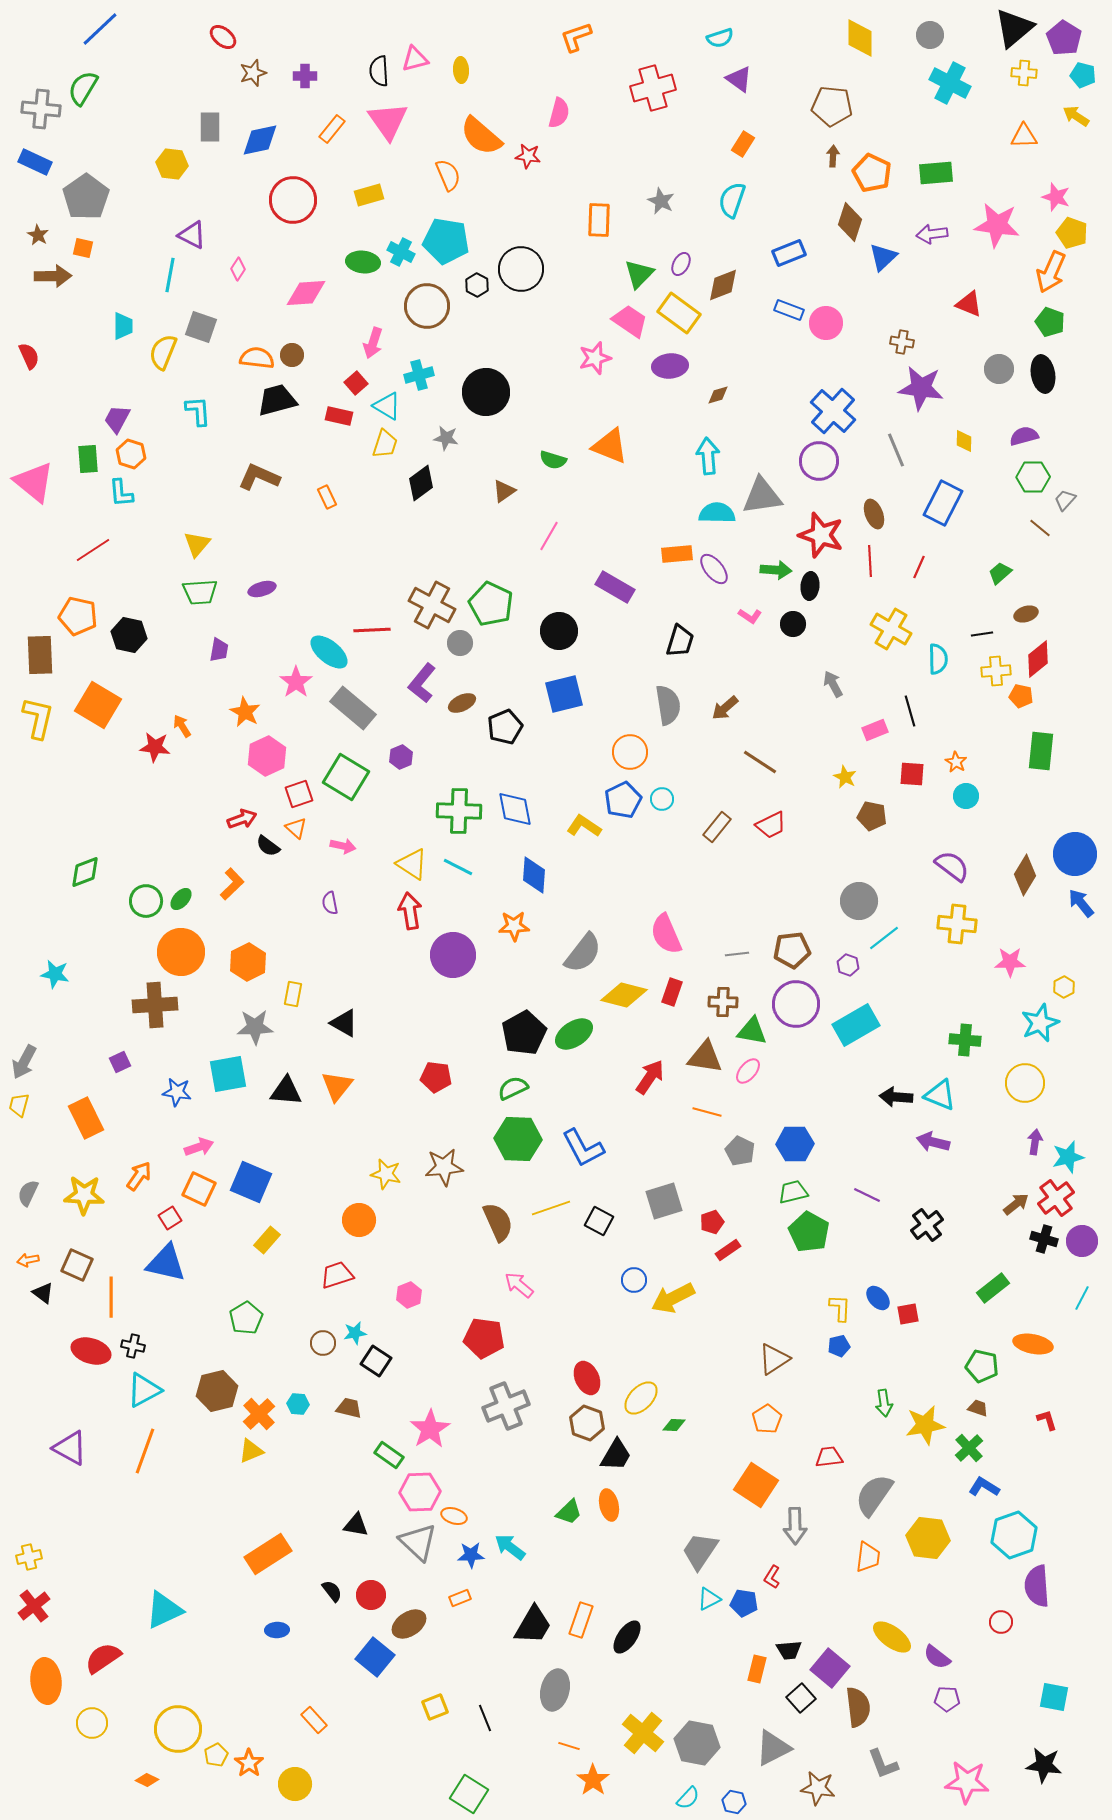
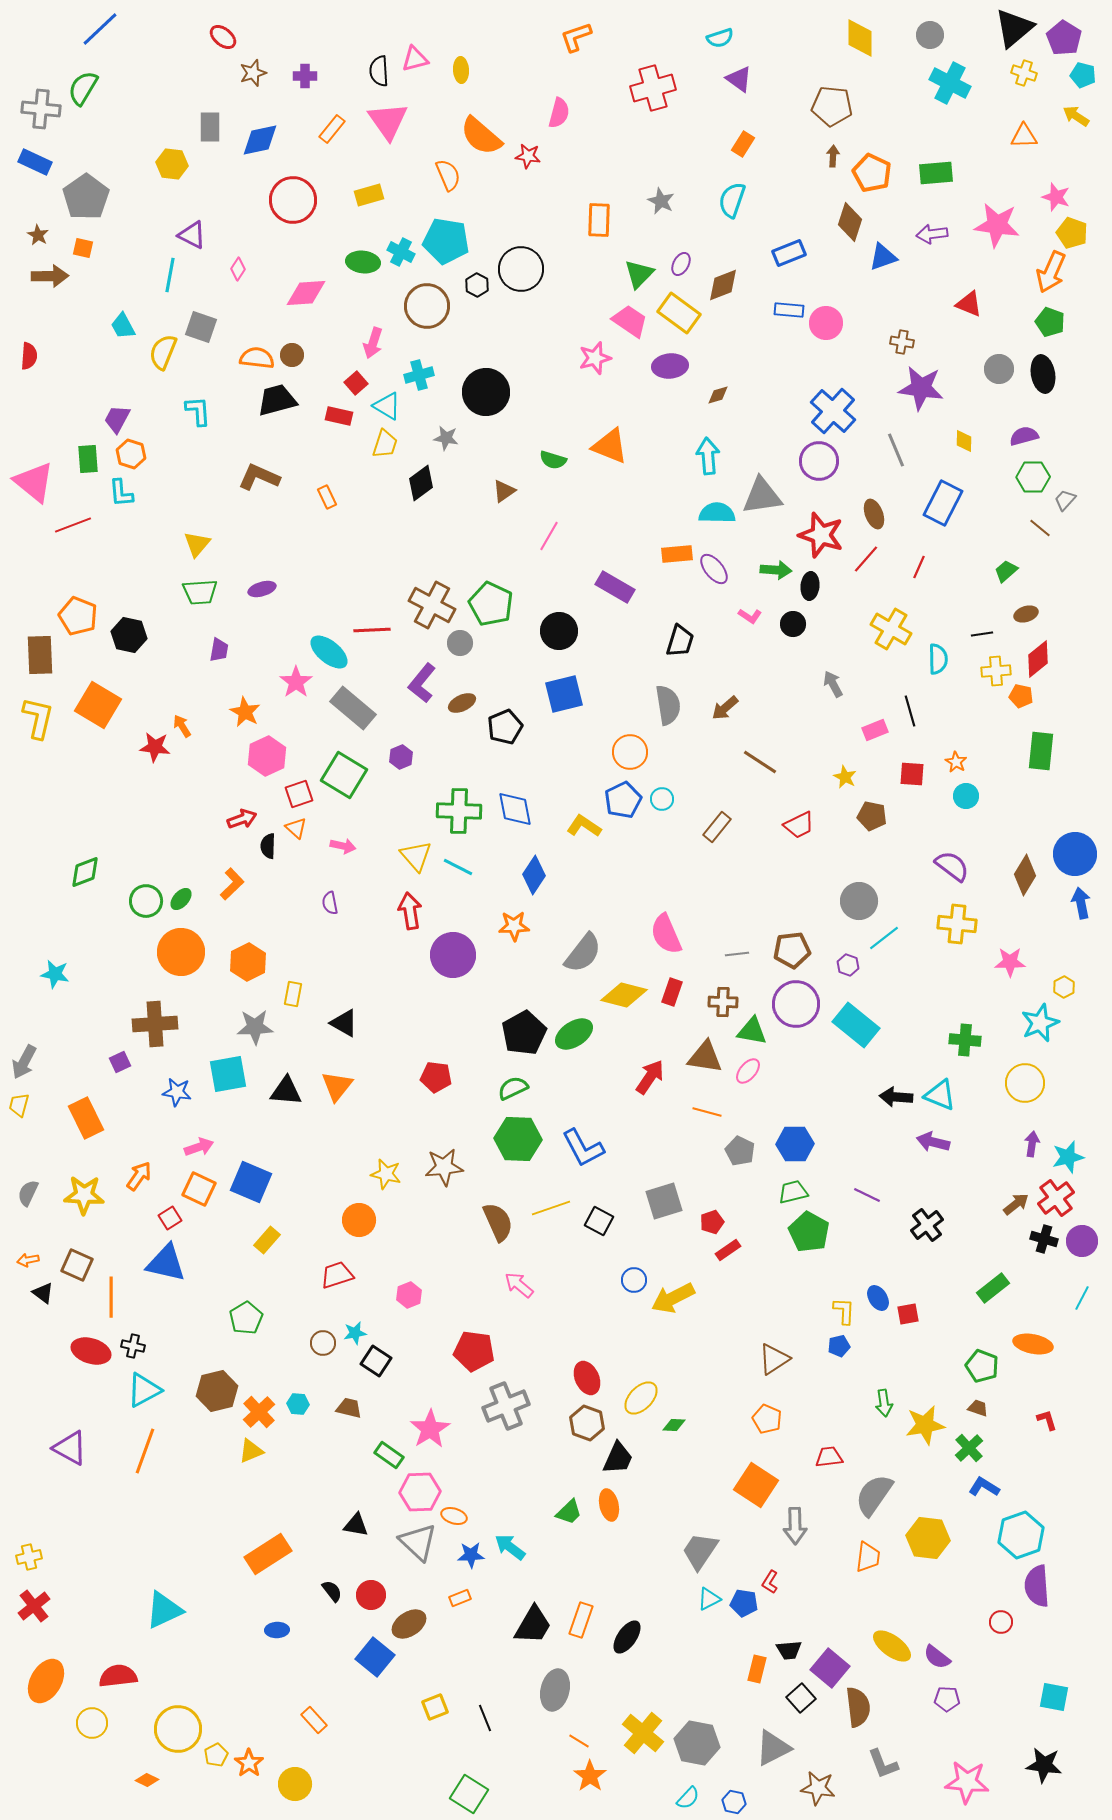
yellow cross at (1024, 73): rotated 15 degrees clockwise
blue triangle at (883, 257): rotated 24 degrees clockwise
brown arrow at (53, 276): moved 3 px left
blue rectangle at (789, 310): rotated 16 degrees counterclockwise
cyan trapezoid at (123, 326): rotated 152 degrees clockwise
red semicircle at (29, 356): rotated 28 degrees clockwise
red line at (93, 550): moved 20 px left, 25 px up; rotated 12 degrees clockwise
red line at (870, 561): moved 4 px left, 2 px up; rotated 44 degrees clockwise
green trapezoid at (1000, 573): moved 6 px right, 2 px up
orange pentagon at (78, 616): rotated 9 degrees clockwise
green square at (346, 777): moved 2 px left, 2 px up
red trapezoid at (771, 825): moved 28 px right
black semicircle at (268, 846): rotated 55 degrees clockwise
yellow triangle at (412, 864): moved 4 px right, 8 px up; rotated 16 degrees clockwise
blue diamond at (534, 875): rotated 30 degrees clockwise
blue arrow at (1081, 903): rotated 28 degrees clockwise
brown cross at (155, 1005): moved 19 px down
cyan rectangle at (856, 1025): rotated 69 degrees clockwise
purple arrow at (1035, 1142): moved 3 px left, 2 px down
blue ellipse at (878, 1298): rotated 10 degrees clockwise
yellow L-shape at (840, 1308): moved 4 px right, 3 px down
red pentagon at (484, 1338): moved 10 px left, 13 px down
green pentagon at (982, 1366): rotated 8 degrees clockwise
orange cross at (259, 1414): moved 2 px up
orange pentagon at (767, 1419): rotated 16 degrees counterclockwise
black trapezoid at (616, 1455): moved 2 px right, 3 px down; rotated 6 degrees counterclockwise
cyan hexagon at (1014, 1535): moved 7 px right
red L-shape at (772, 1577): moved 2 px left, 5 px down
yellow ellipse at (892, 1637): moved 9 px down
red semicircle at (103, 1658): moved 15 px right, 18 px down; rotated 27 degrees clockwise
orange ellipse at (46, 1681): rotated 36 degrees clockwise
orange line at (569, 1746): moved 10 px right, 5 px up; rotated 15 degrees clockwise
orange star at (593, 1780): moved 3 px left, 4 px up
